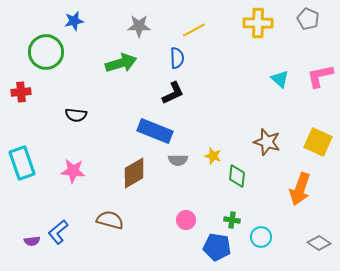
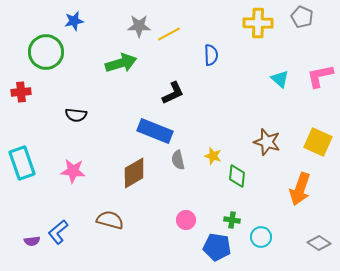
gray pentagon: moved 6 px left, 2 px up
yellow line: moved 25 px left, 4 px down
blue semicircle: moved 34 px right, 3 px up
gray semicircle: rotated 78 degrees clockwise
